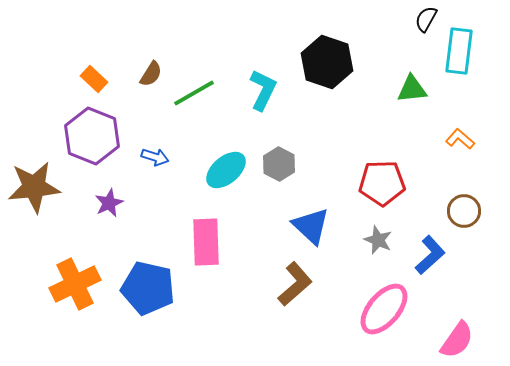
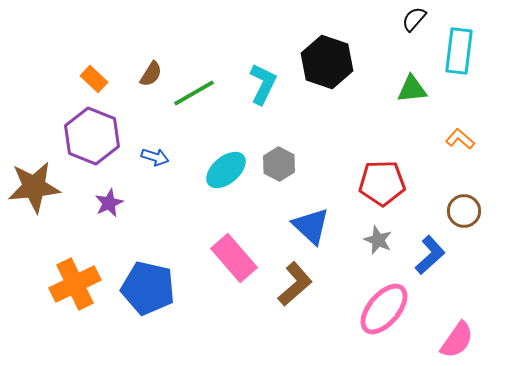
black semicircle: moved 12 px left; rotated 12 degrees clockwise
cyan L-shape: moved 6 px up
pink rectangle: moved 28 px right, 16 px down; rotated 39 degrees counterclockwise
